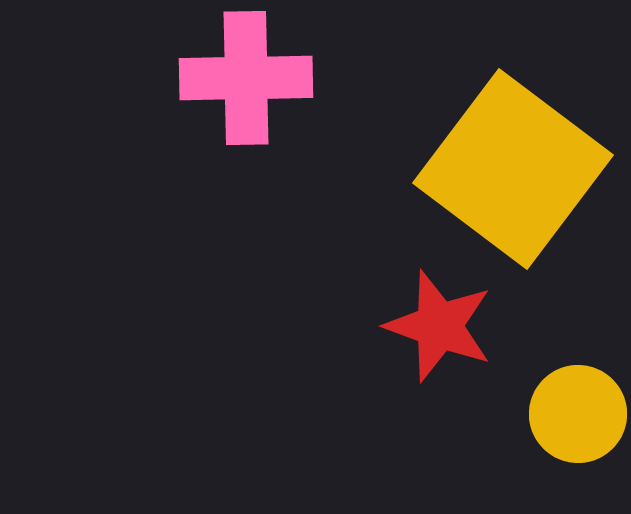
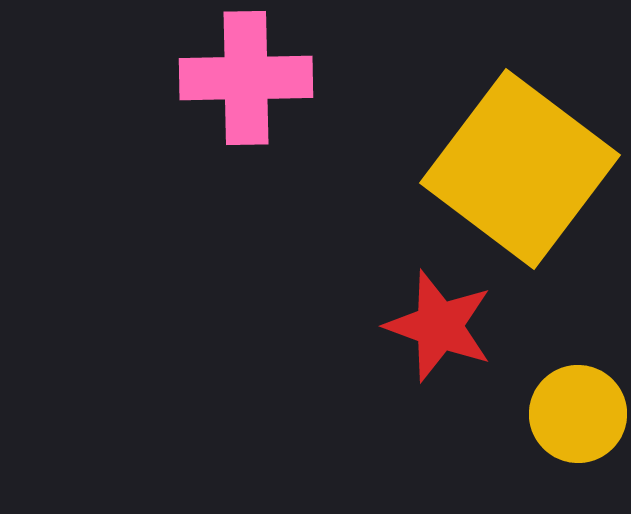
yellow square: moved 7 px right
